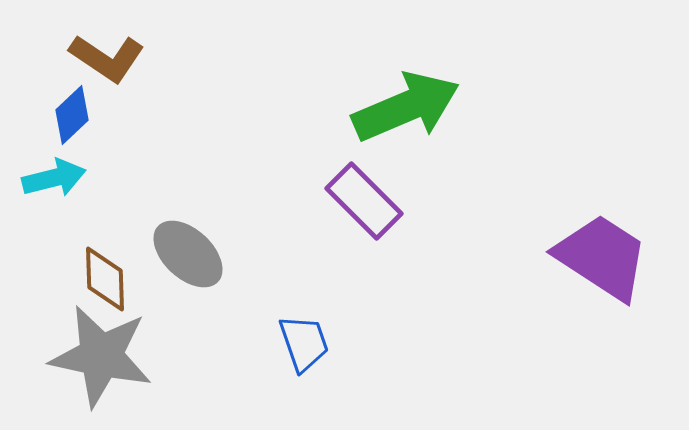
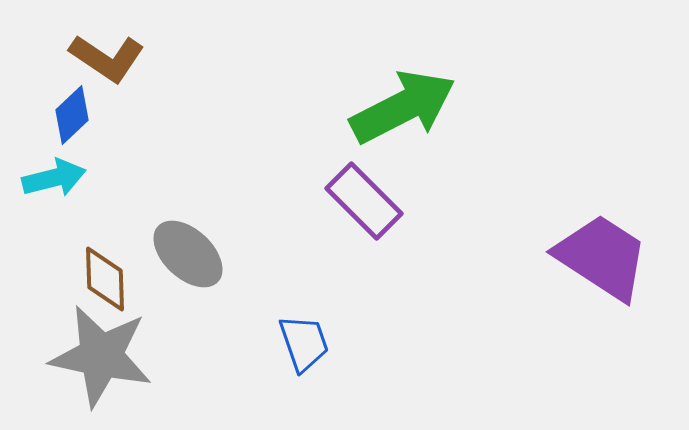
green arrow: moved 3 px left; rotated 4 degrees counterclockwise
